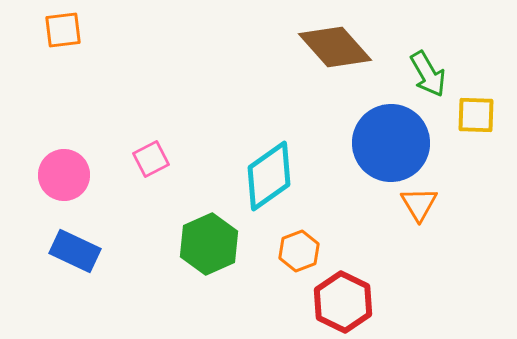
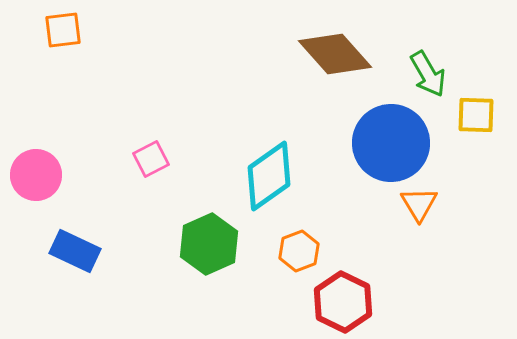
brown diamond: moved 7 px down
pink circle: moved 28 px left
